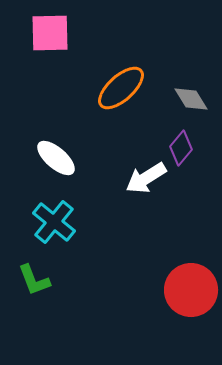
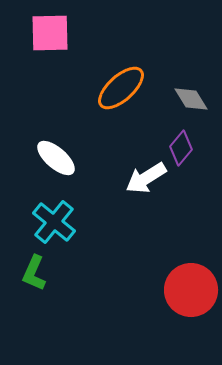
green L-shape: moved 7 px up; rotated 45 degrees clockwise
